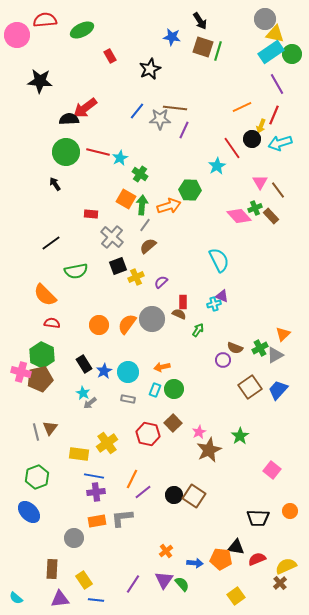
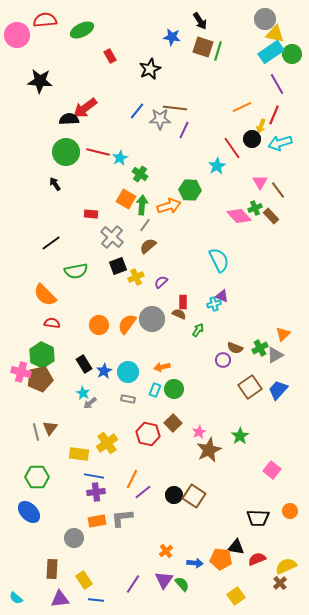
green hexagon at (37, 477): rotated 20 degrees clockwise
